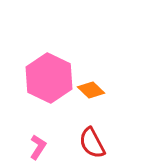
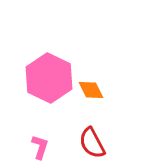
orange diamond: rotated 20 degrees clockwise
pink L-shape: moved 2 px right; rotated 15 degrees counterclockwise
